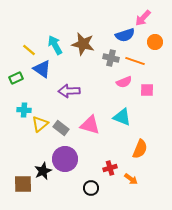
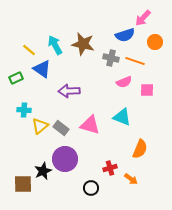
yellow triangle: moved 2 px down
